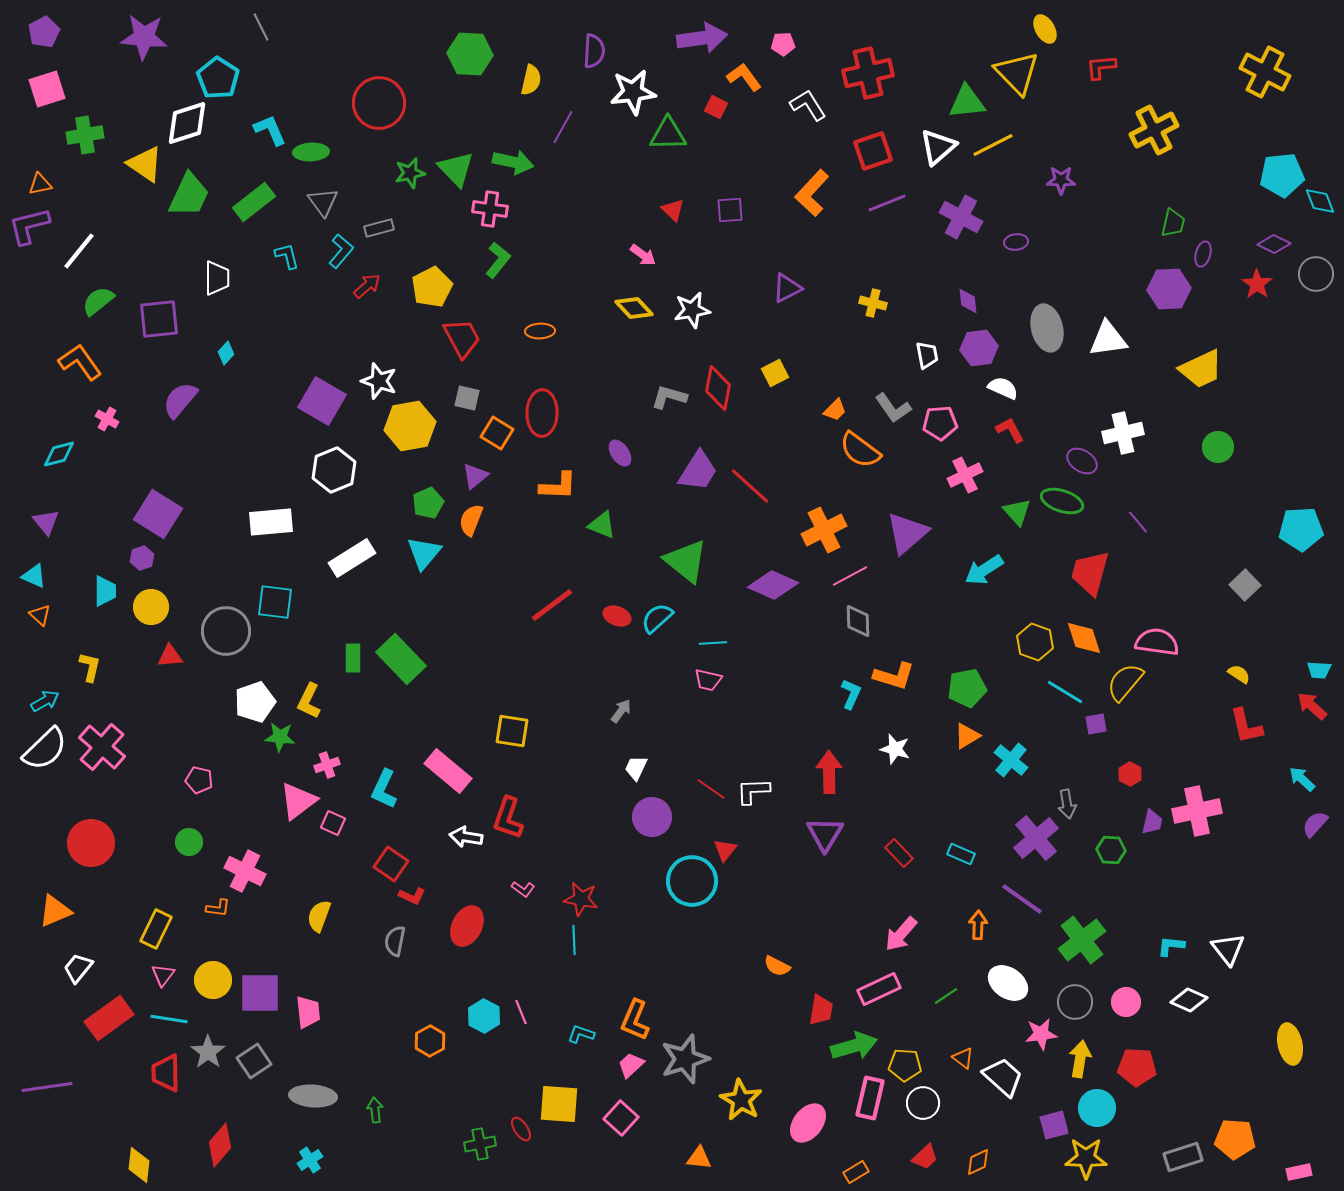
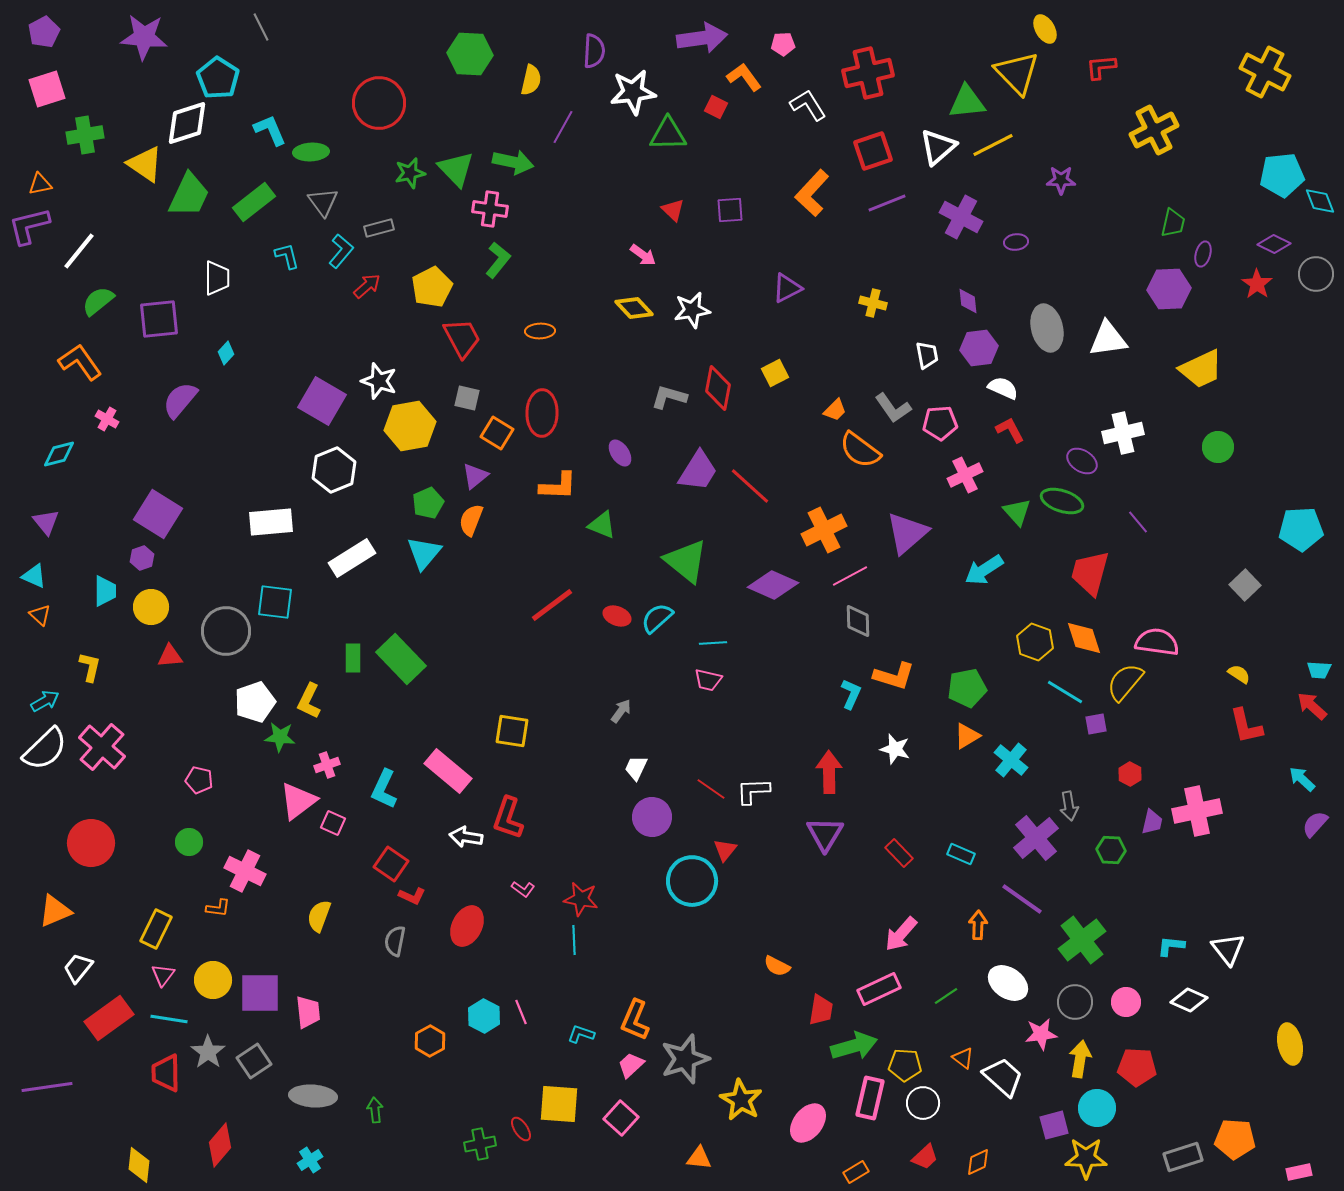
gray arrow at (1067, 804): moved 2 px right, 2 px down
